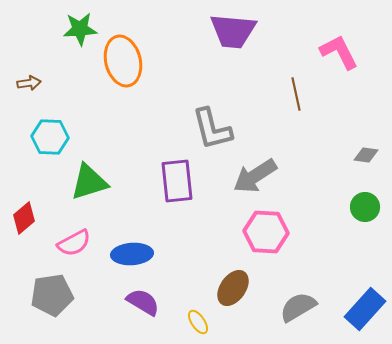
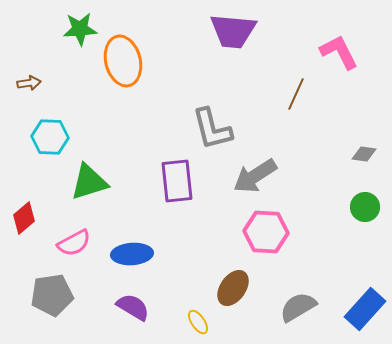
brown line: rotated 36 degrees clockwise
gray diamond: moved 2 px left, 1 px up
purple semicircle: moved 10 px left, 5 px down
